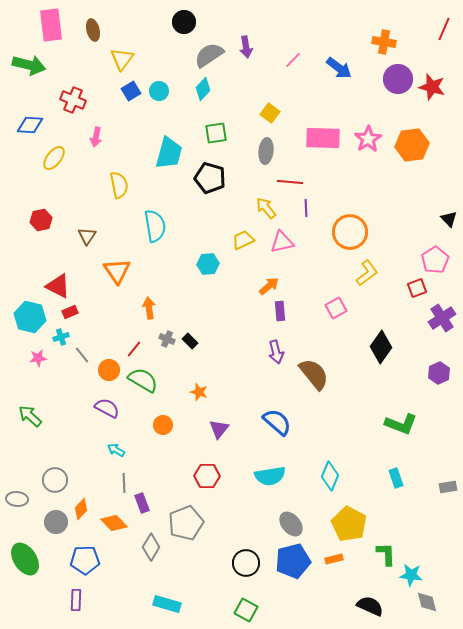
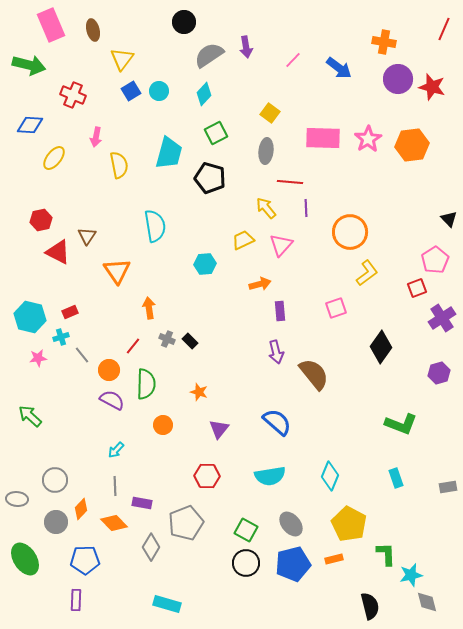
pink rectangle at (51, 25): rotated 16 degrees counterclockwise
cyan diamond at (203, 89): moved 1 px right, 5 px down
red cross at (73, 100): moved 5 px up
green square at (216, 133): rotated 20 degrees counterclockwise
yellow semicircle at (119, 185): moved 20 px up
pink triangle at (282, 242): moved 1 px left, 3 px down; rotated 35 degrees counterclockwise
cyan hexagon at (208, 264): moved 3 px left
red triangle at (58, 286): moved 34 px up
orange arrow at (269, 286): moved 9 px left, 2 px up; rotated 25 degrees clockwise
pink square at (336, 308): rotated 10 degrees clockwise
red line at (134, 349): moved 1 px left, 3 px up
purple hexagon at (439, 373): rotated 10 degrees clockwise
green semicircle at (143, 380): moved 3 px right, 4 px down; rotated 60 degrees clockwise
purple semicircle at (107, 408): moved 5 px right, 8 px up
cyan arrow at (116, 450): rotated 78 degrees counterclockwise
gray line at (124, 483): moved 9 px left, 3 px down
purple rectangle at (142, 503): rotated 60 degrees counterclockwise
blue pentagon at (293, 561): moved 3 px down
cyan star at (411, 575): rotated 20 degrees counterclockwise
black semicircle at (370, 606): rotated 52 degrees clockwise
green square at (246, 610): moved 80 px up
